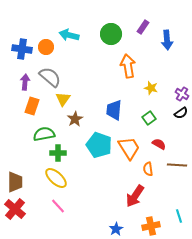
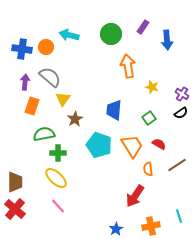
yellow star: moved 1 px right, 1 px up
orange trapezoid: moved 3 px right, 2 px up
brown line: rotated 36 degrees counterclockwise
